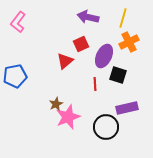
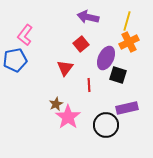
yellow line: moved 4 px right, 3 px down
pink L-shape: moved 7 px right, 13 px down
red square: rotated 14 degrees counterclockwise
purple ellipse: moved 2 px right, 2 px down
red triangle: moved 7 px down; rotated 12 degrees counterclockwise
blue pentagon: moved 16 px up
red line: moved 6 px left, 1 px down
pink star: rotated 15 degrees counterclockwise
black circle: moved 2 px up
